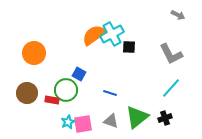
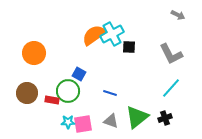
green circle: moved 2 px right, 1 px down
cyan star: rotated 24 degrees clockwise
